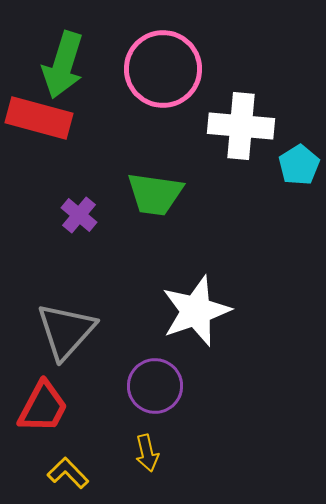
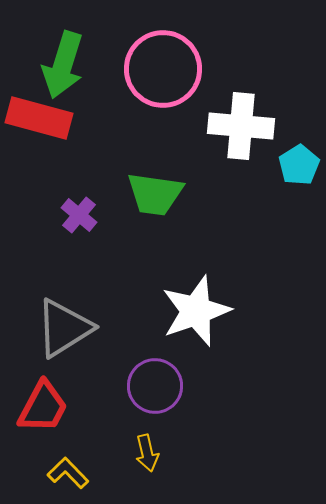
gray triangle: moved 2 px left, 3 px up; rotated 16 degrees clockwise
